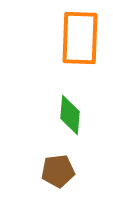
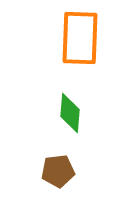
green diamond: moved 2 px up
